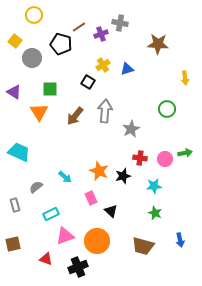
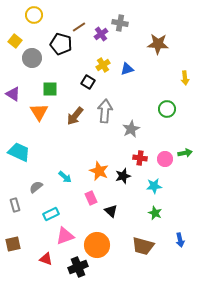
purple cross: rotated 16 degrees counterclockwise
purple triangle: moved 1 px left, 2 px down
orange circle: moved 4 px down
